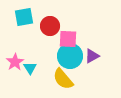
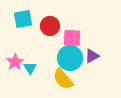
cyan square: moved 1 px left, 2 px down
pink square: moved 4 px right, 1 px up
cyan circle: moved 2 px down
